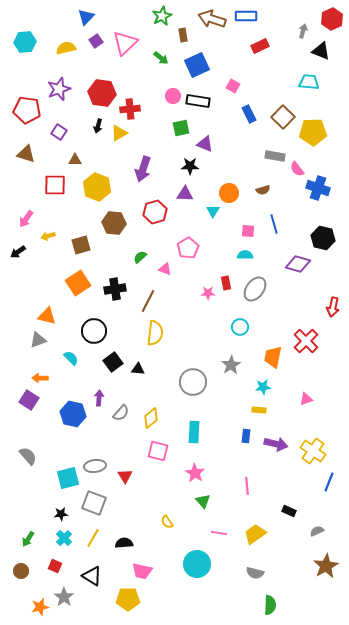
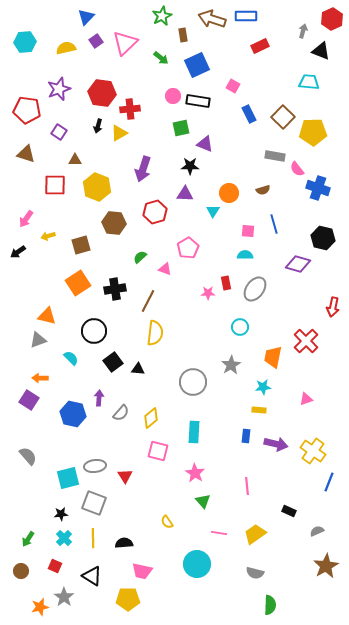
yellow line at (93, 538): rotated 30 degrees counterclockwise
